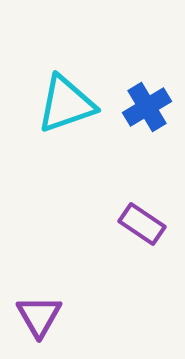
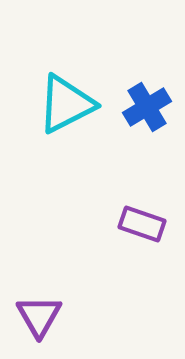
cyan triangle: rotated 8 degrees counterclockwise
purple rectangle: rotated 15 degrees counterclockwise
